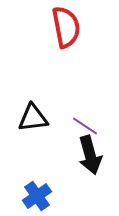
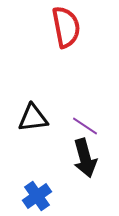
black arrow: moved 5 px left, 3 px down
